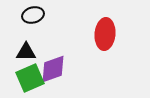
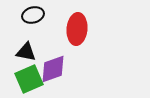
red ellipse: moved 28 px left, 5 px up
black triangle: rotated 10 degrees clockwise
green square: moved 1 px left, 1 px down
